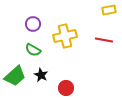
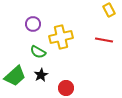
yellow rectangle: rotated 72 degrees clockwise
yellow cross: moved 4 px left, 1 px down
green semicircle: moved 5 px right, 2 px down
black star: rotated 16 degrees clockwise
